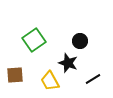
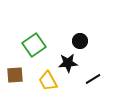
green square: moved 5 px down
black star: rotated 24 degrees counterclockwise
yellow trapezoid: moved 2 px left
